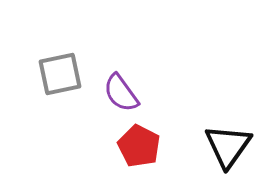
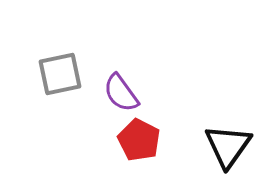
red pentagon: moved 6 px up
